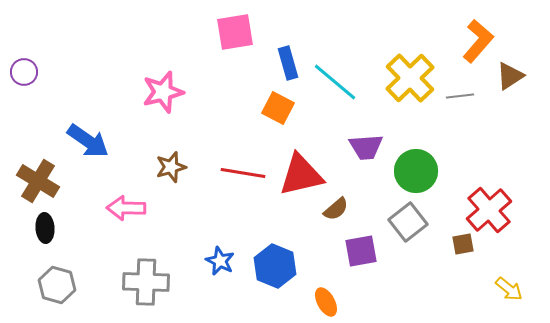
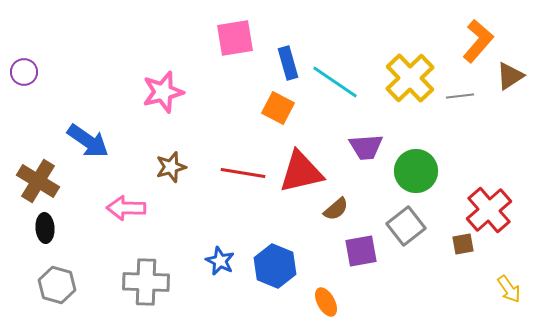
pink square: moved 6 px down
cyan line: rotated 6 degrees counterclockwise
red triangle: moved 3 px up
gray square: moved 2 px left, 4 px down
yellow arrow: rotated 16 degrees clockwise
